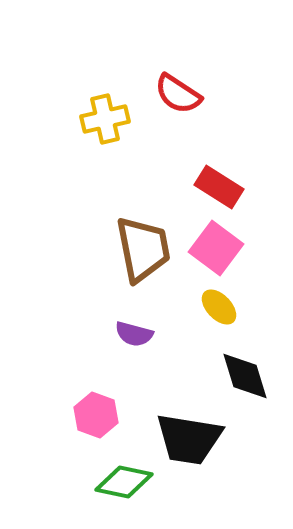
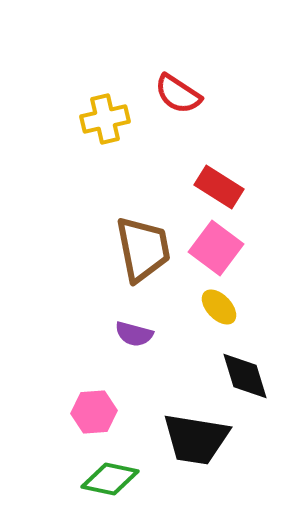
pink hexagon: moved 2 px left, 3 px up; rotated 24 degrees counterclockwise
black trapezoid: moved 7 px right
green diamond: moved 14 px left, 3 px up
